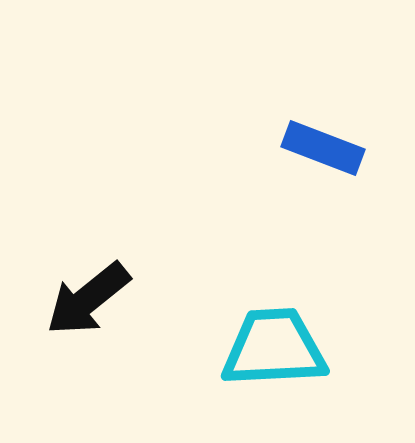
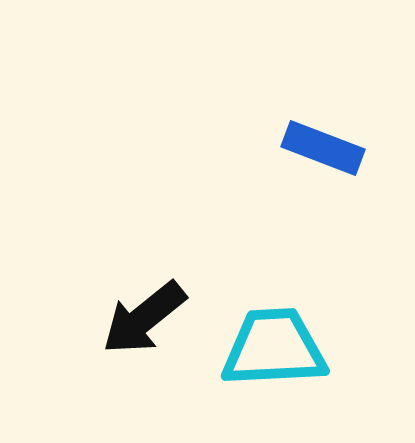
black arrow: moved 56 px right, 19 px down
